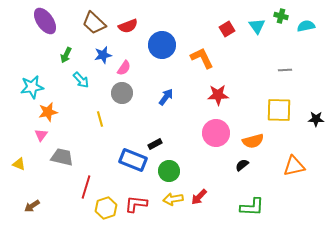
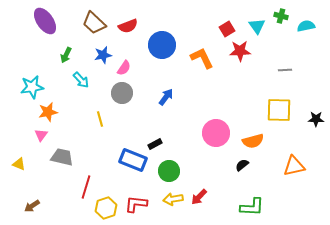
red star: moved 22 px right, 44 px up
